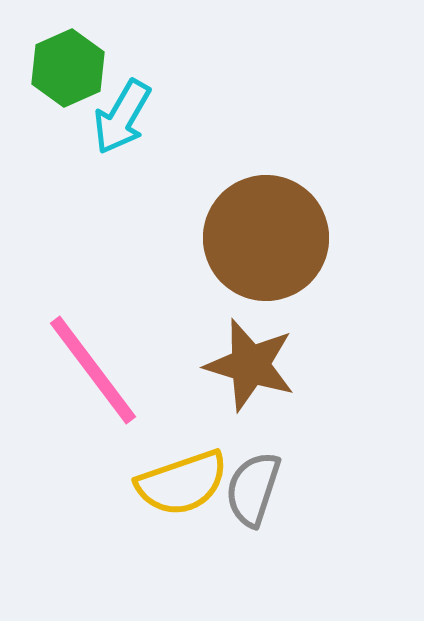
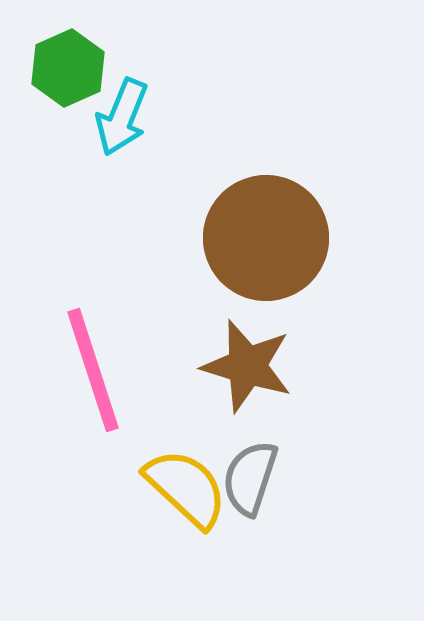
cyan arrow: rotated 8 degrees counterclockwise
brown star: moved 3 px left, 1 px down
pink line: rotated 19 degrees clockwise
yellow semicircle: moved 4 px right, 5 px down; rotated 118 degrees counterclockwise
gray semicircle: moved 3 px left, 11 px up
